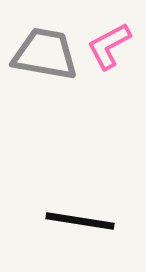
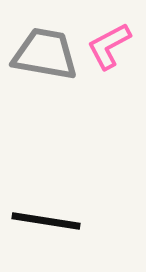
black line: moved 34 px left
